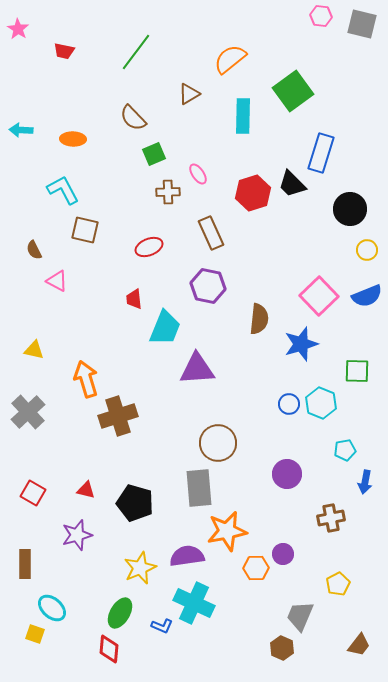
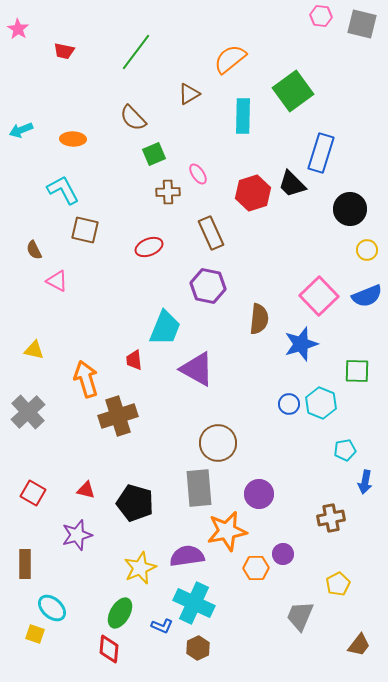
cyan arrow at (21, 130): rotated 25 degrees counterclockwise
red trapezoid at (134, 299): moved 61 px down
purple triangle at (197, 369): rotated 33 degrees clockwise
purple circle at (287, 474): moved 28 px left, 20 px down
brown hexagon at (282, 648): moved 84 px left; rotated 10 degrees clockwise
